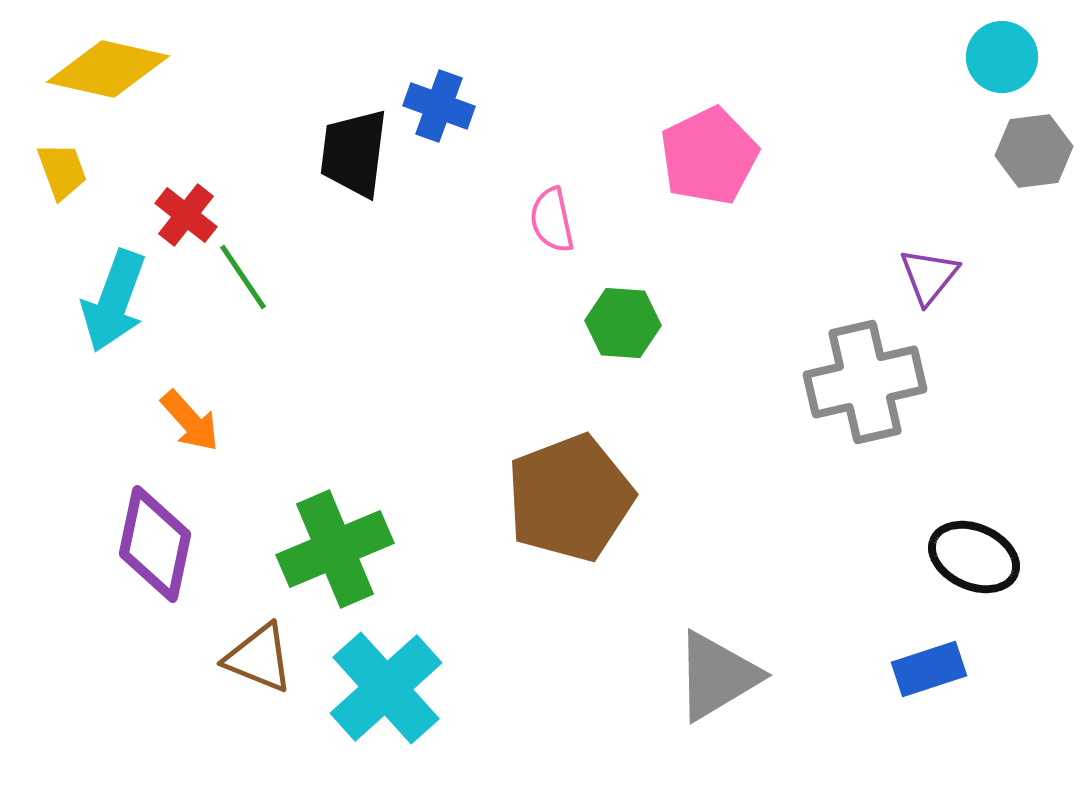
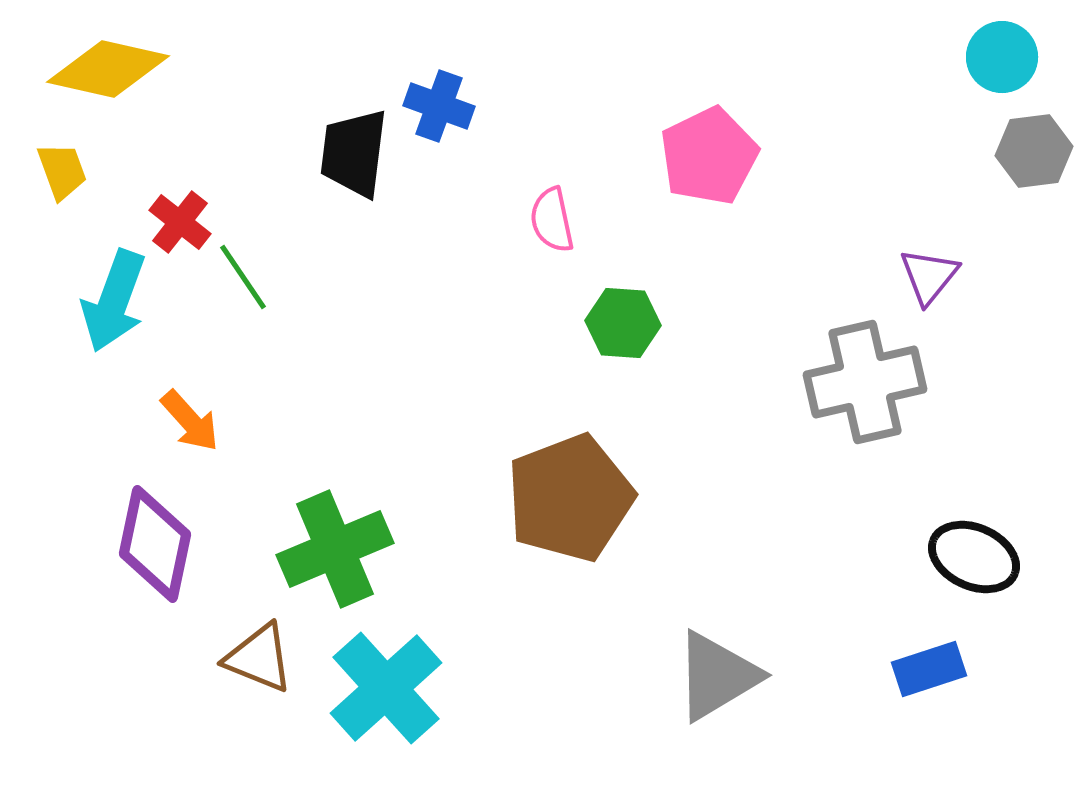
red cross: moved 6 px left, 7 px down
